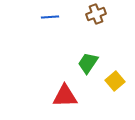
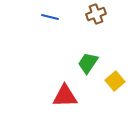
blue line: rotated 18 degrees clockwise
